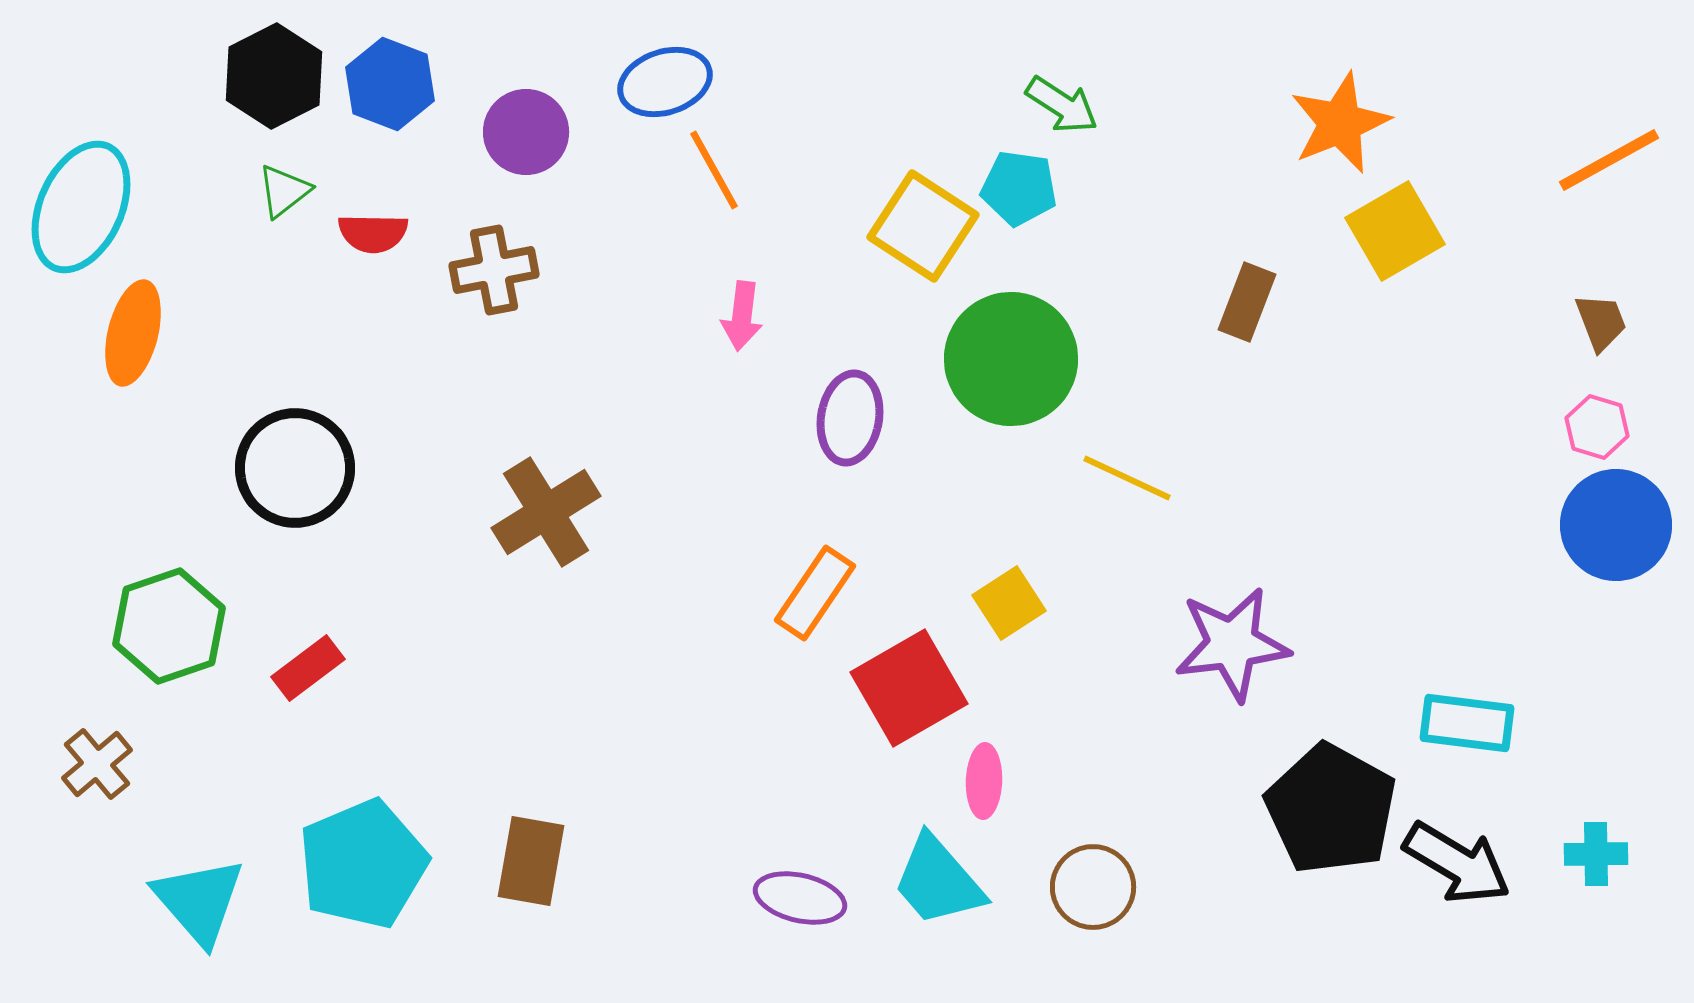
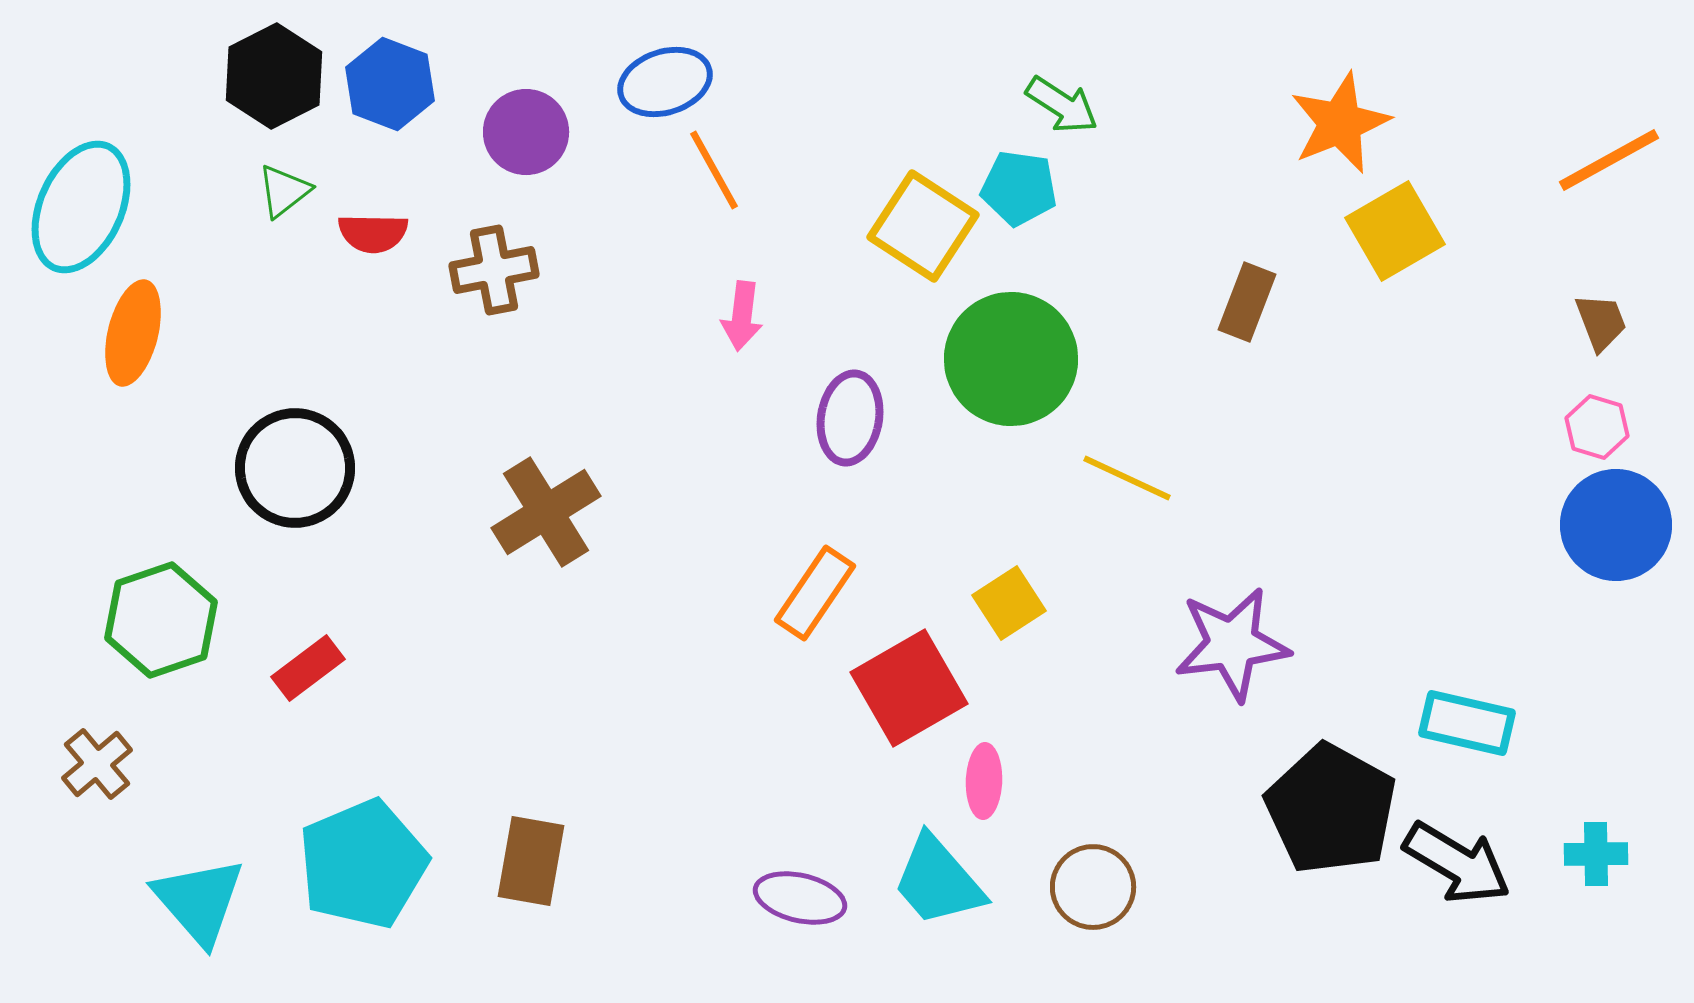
green hexagon at (169, 626): moved 8 px left, 6 px up
cyan rectangle at (1467, 723): rotated 6 degrees clockwise
